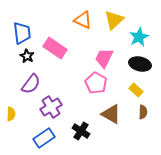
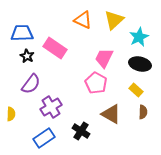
blue trapezoid: rotated 85 degrees counterclockwise
